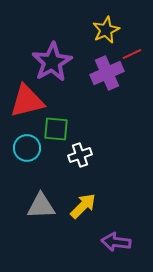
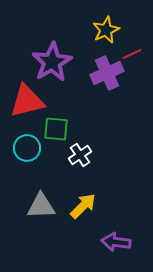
white cross: rotated 15 degrees counterclockwise
